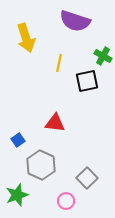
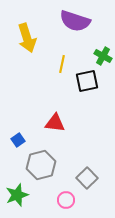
yellow arrow: moved 1 px right
yellow line: moved 3 px right, 1 px down
gray hexagon: rotated 20 degrees clockwise
pink circle: moved 1 px up
